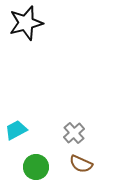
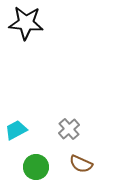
black star: rotated 20 degrees clockwise
gray cross: moved 5 px left, 4 px up
